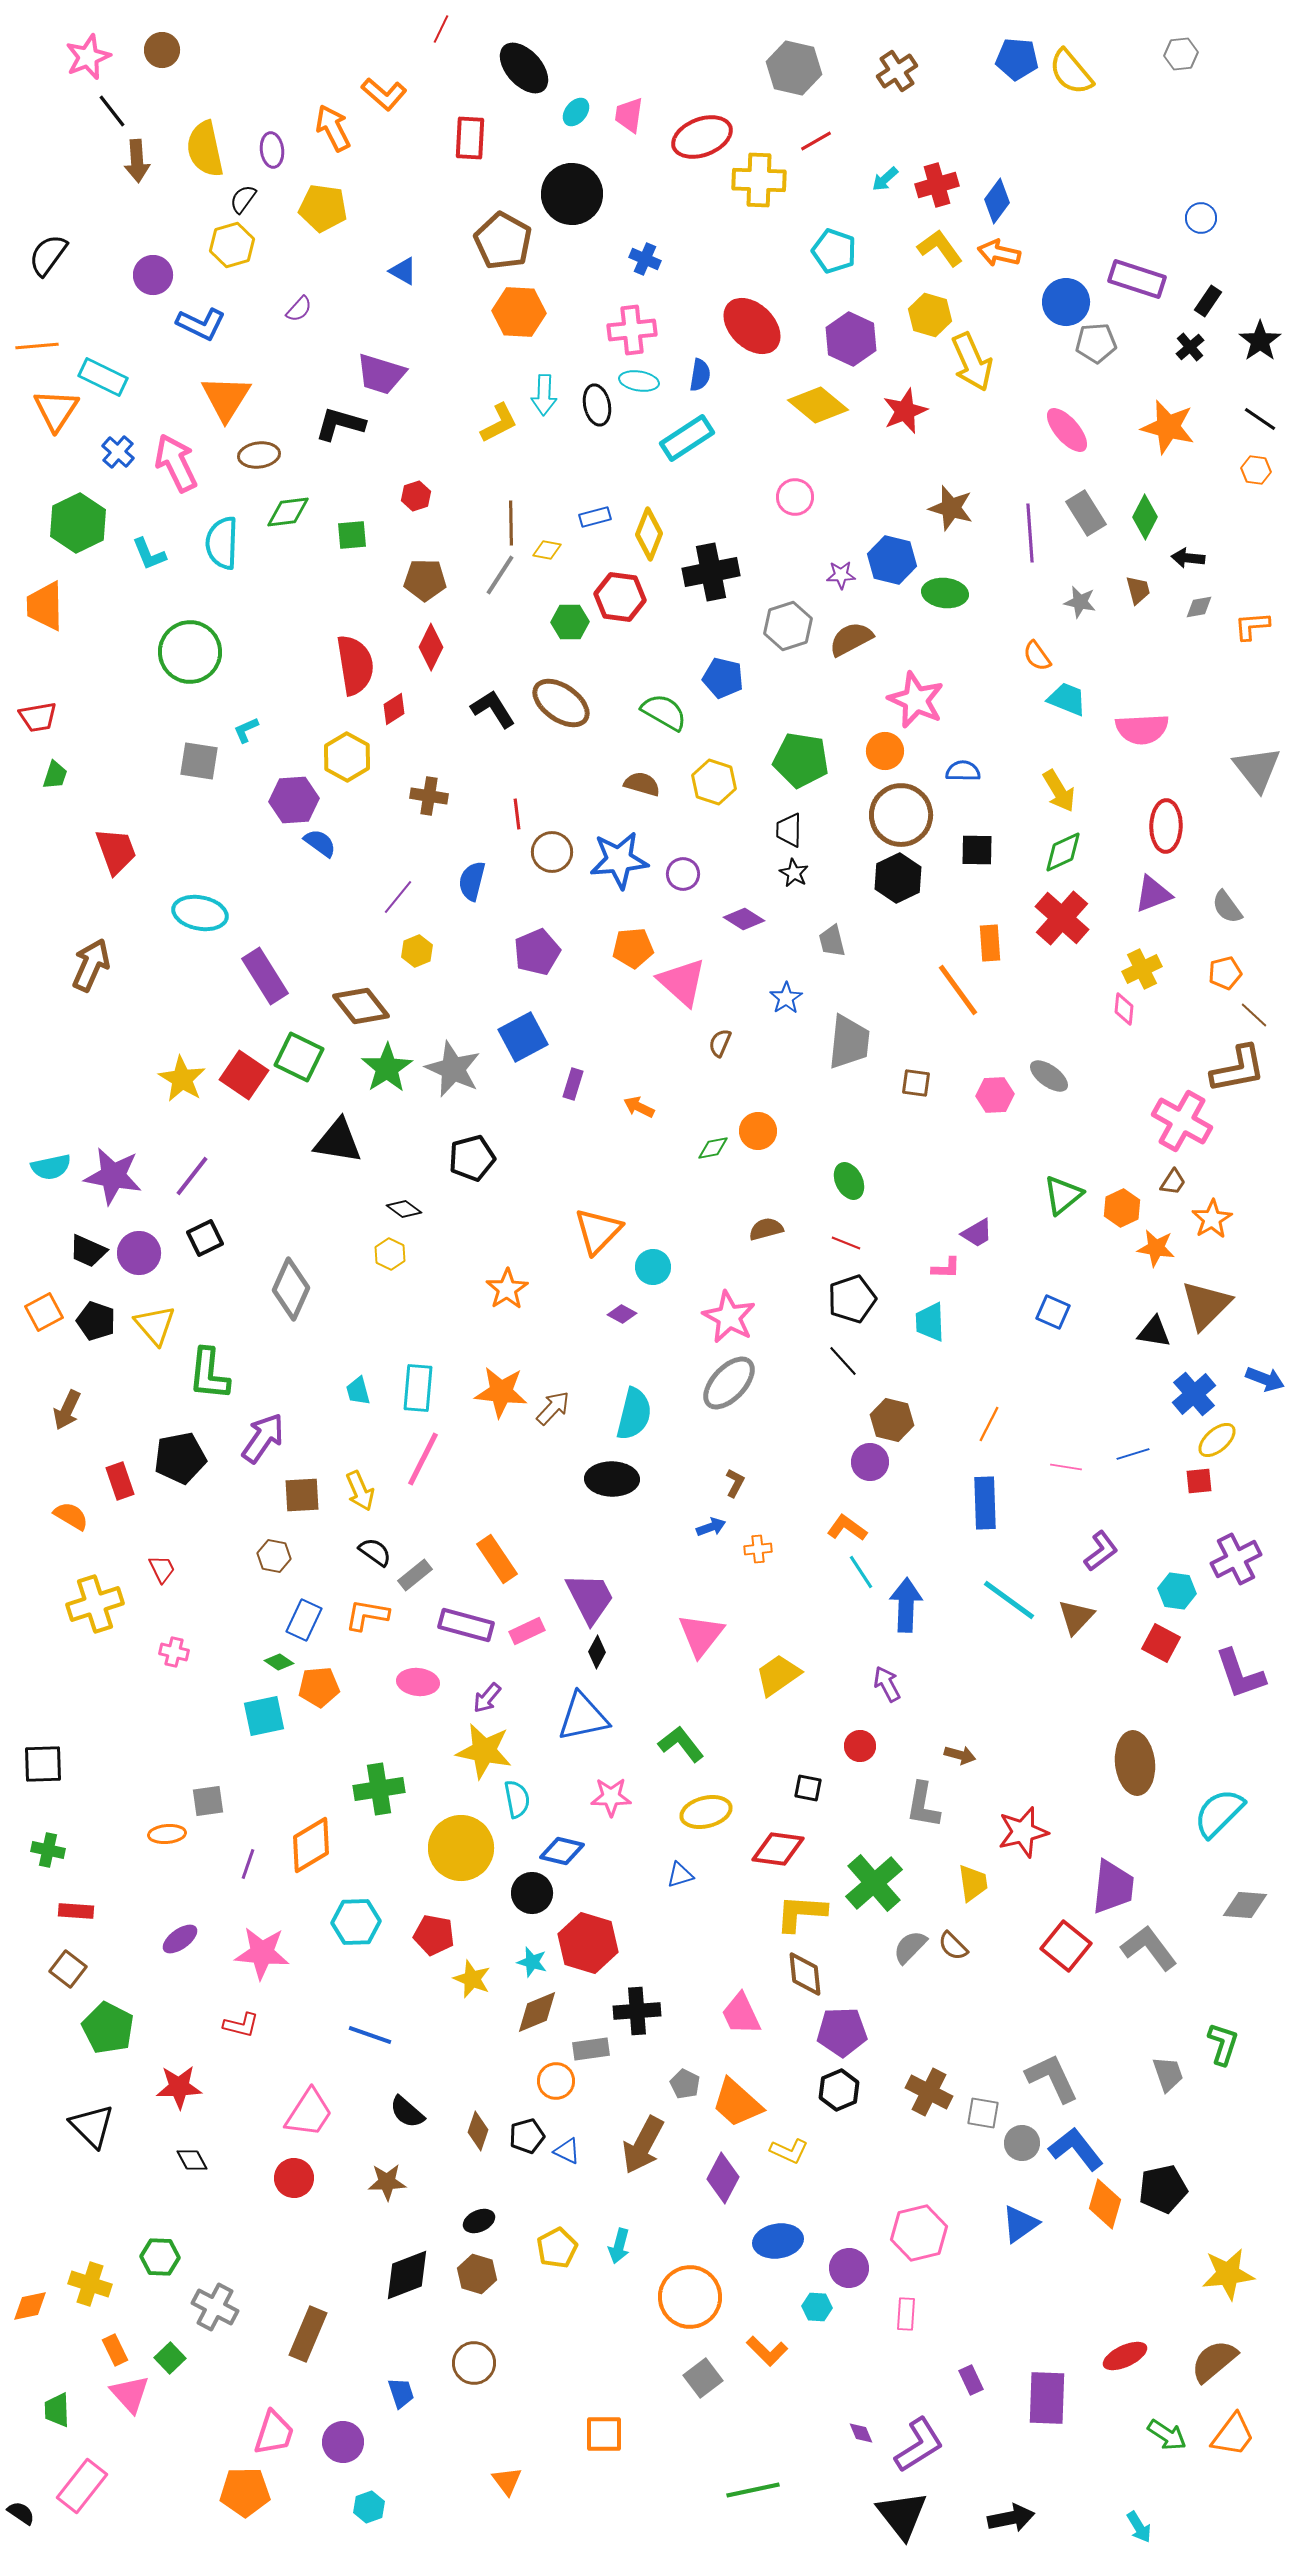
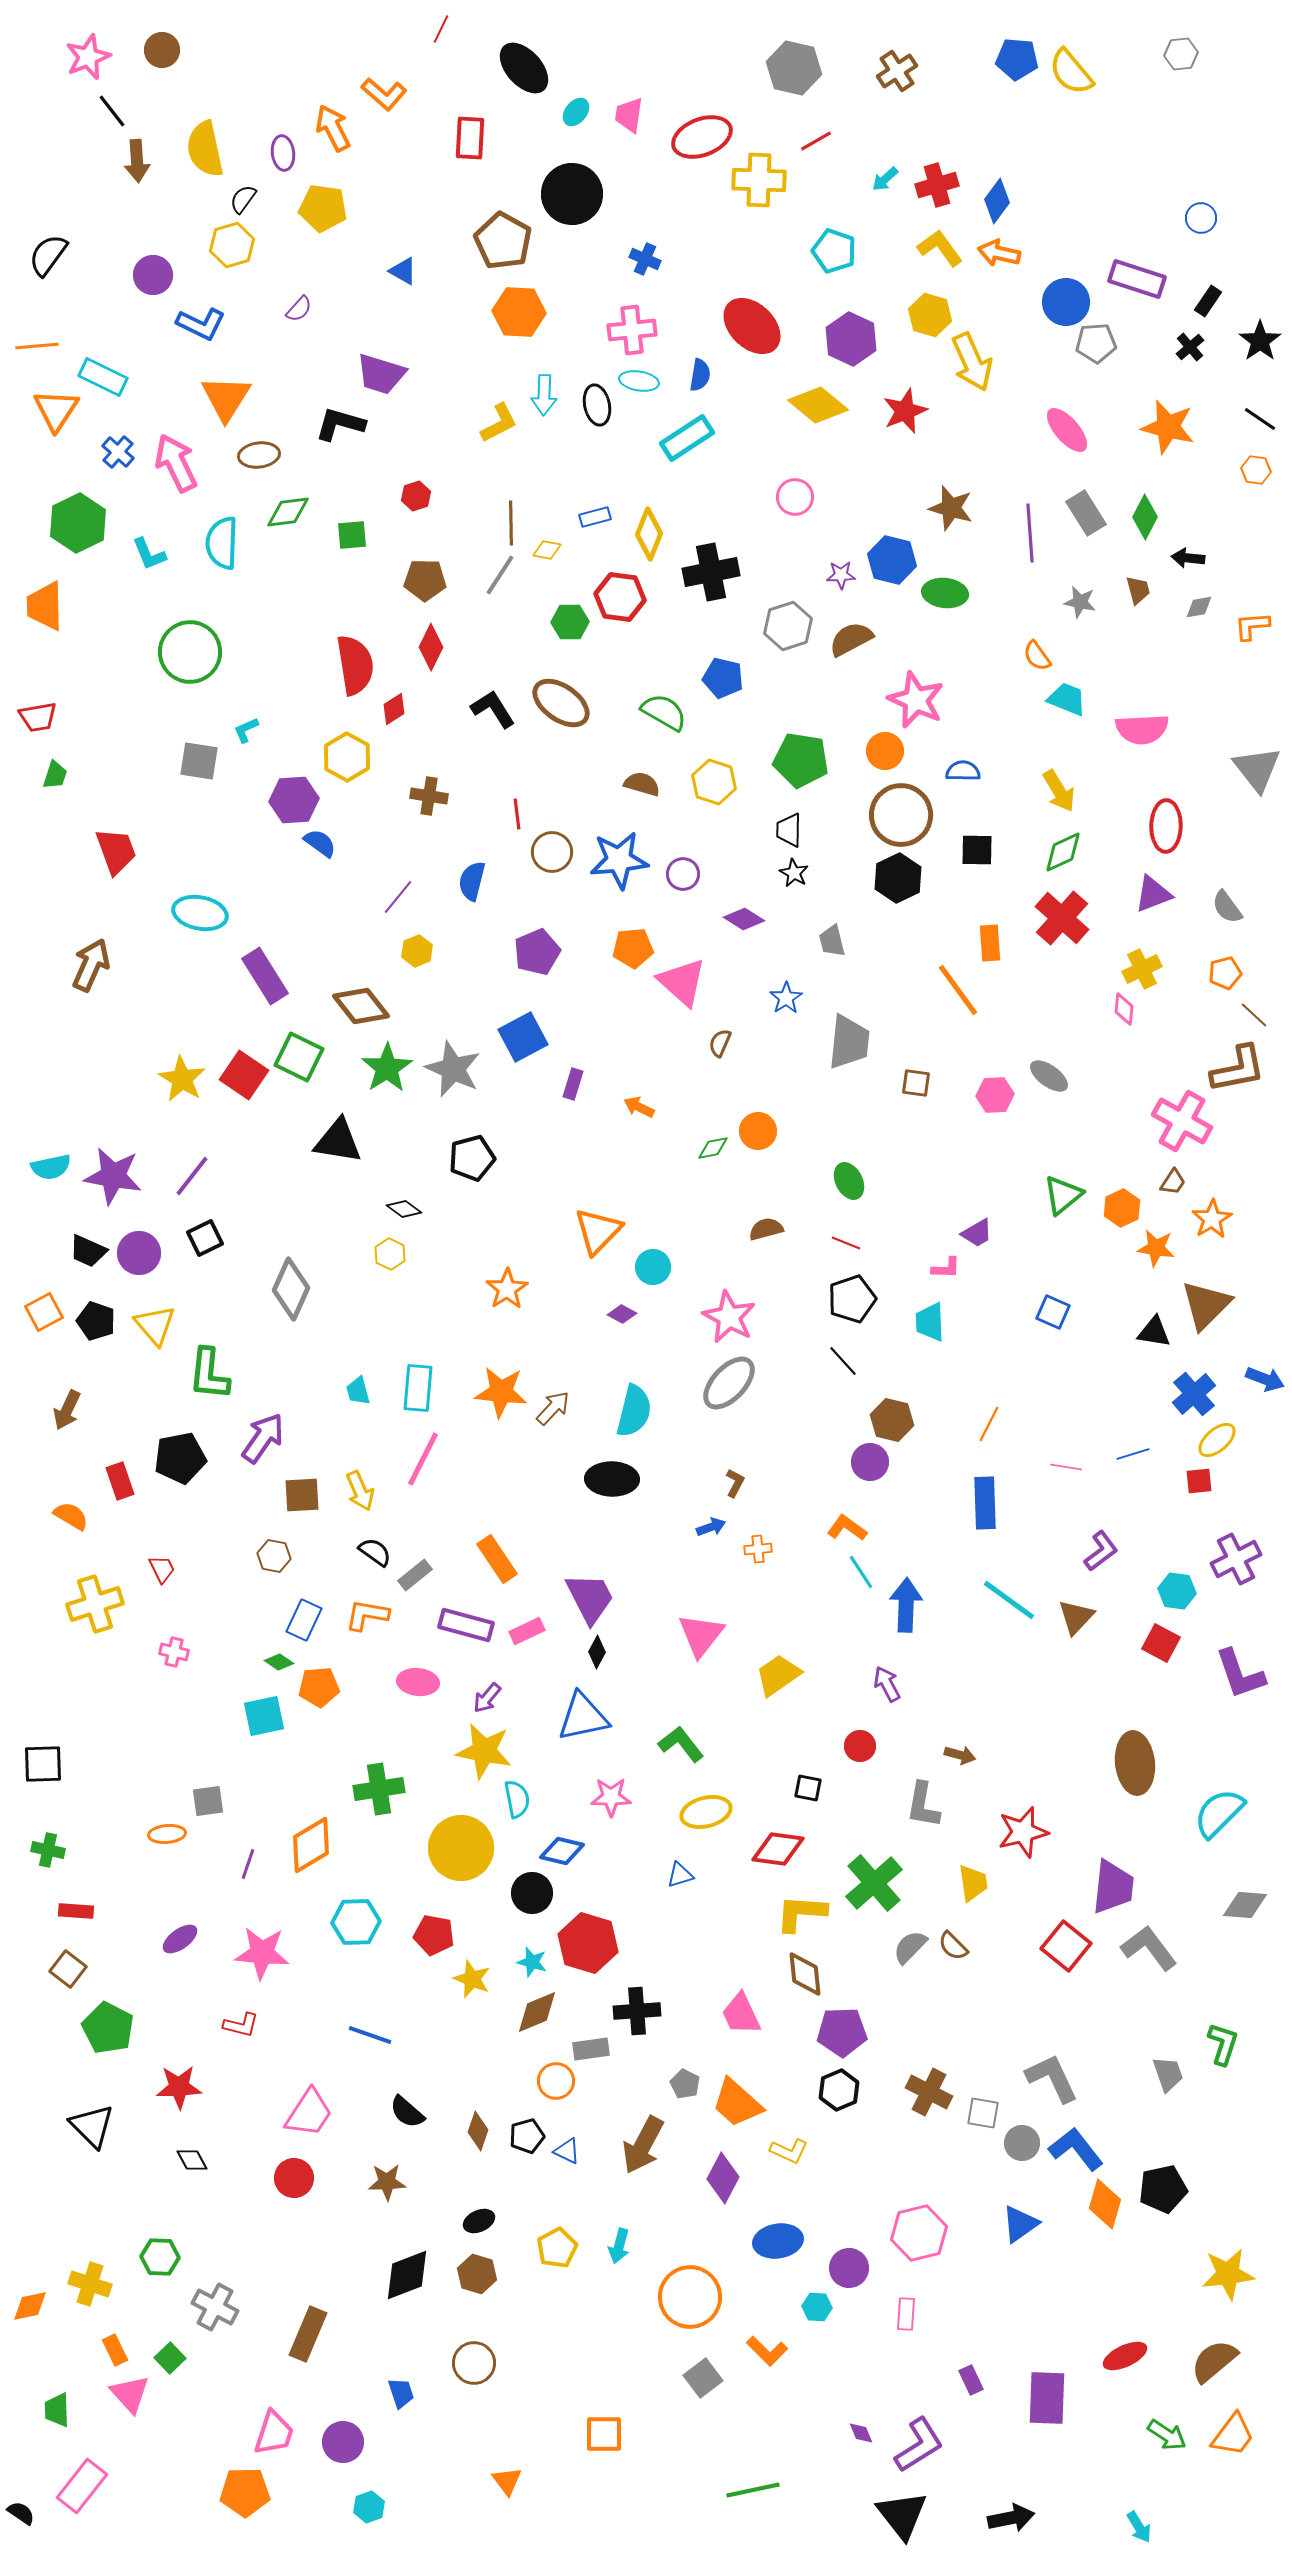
purple ellipse at (272, 150): moved 11 px right, 3 px down
cyan semicircle at (634, 1414): moved 3 px up
